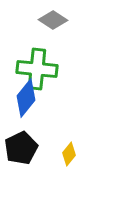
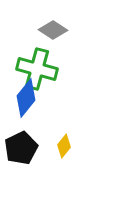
gray diamond: moved 10 px down
green cross: rotated 9 degrees clockwise
yellow diamond: moved 5 px left, 8 px up
